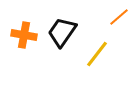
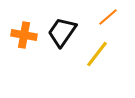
orange line: moved 11 px left
